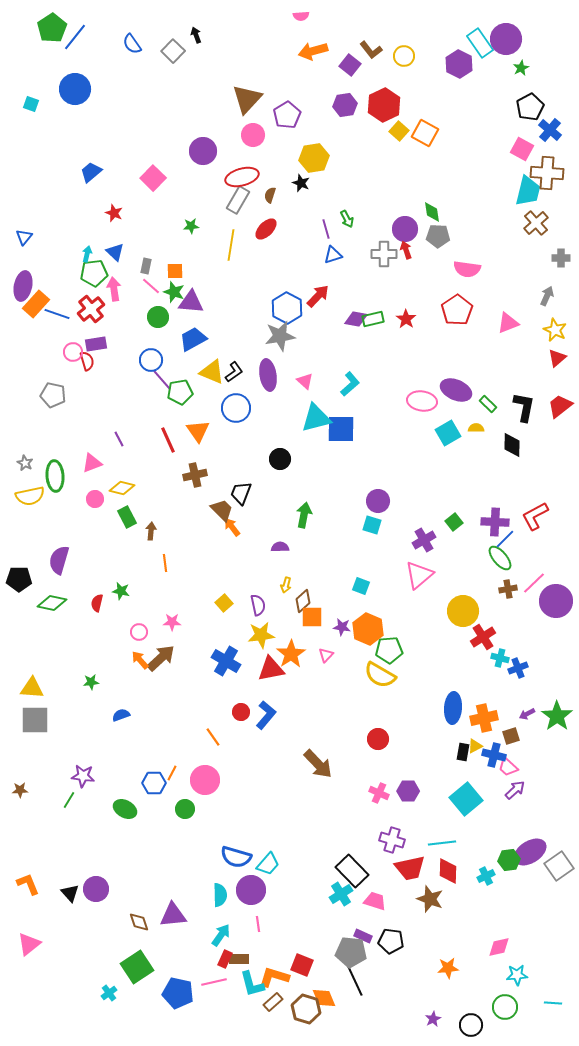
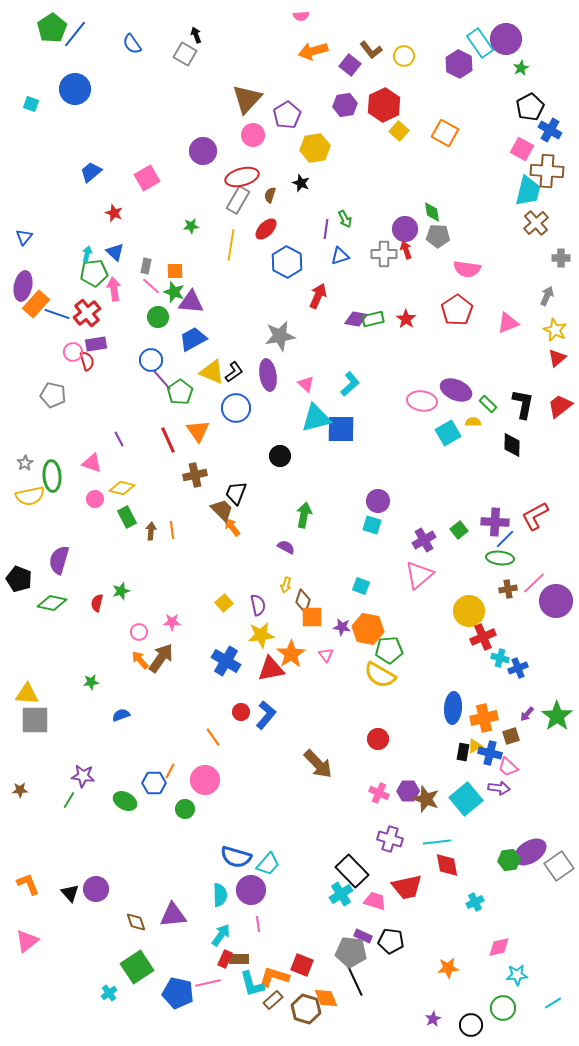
blue line at (75, 37): moved 3 px up
gray square at (173, 51): moved 12 px right, 3 px down; rotated 15 degrees counterclockwise
blue cross at (550, 130): rotated 10 degrees counterclockwise
orange square at (425, 133): moved 20 px right
yellow hexagon at (314, 158): moved 1 px right, 10 px up
brown cross at (547, 173): moved 2 px up
pink square at (153, 178): moved 6 px left; rotated 15 degrees clockwise
green arrow at (347, 219): moved 2 px left
purple line at (326, 229): rotated 24 degrees clockwise
blue triangle at (333, 255): moved 7 px right, 1 px down
red arrow at (318, 296): rotated 20 degrees counterclockwise
blue hexagon at (287, 308): moved 46 px up
red cross at (91, 309): moved 4 px left, 4 px down
pink triangle at (305, 381): moved 1 px right, 3 px down
green pentagon at (180, 392): rotated 25 degrees counterclockwise
black L-shape at (524, 407): moved 1 px left, 3 px up
yellow semicircle at (476, 428): moved 3 px left, 6 px up
black circle at (280, 459): moved 3 px up
gray star at (25, 463): rotated 14 degrees clockwise
pink triangle at (92, 463): rotated 40 degrees clockwise
green ellipse at (55, 476): moved 3 px left
black trapezoid at (241, 493): moved 5 px left
green square at (454, 522): moved 5 px right, 8 px down
purple semicircle at (280, 547): moved 6 px right; rotated 30 degrees clockwise
green ellipse at (500, 558): rotated 44 degrees counterclockwise
orange line at (165, 563): moved 7 px right, 33 px up
black pentagon at (19, 579): rotated 20 degrees clockwise
green star at (121, 591): rotated 30 degrees counterclockwise
brown diamond at (303, 601): rotated 30 degrees counterclockwise
yellow circle at (463, 611): moved 6 px right
orange hexagon at (368, 629): rotated 12 degrees counterclockwise
red cross at (483, 637): rotated 10 degrees clockwise
pink triangle at (326, 655): rotated 21 degrees counterclockwise
brown arrow at (161, 658): rotated 12 degrees counterclockwise
yellow triangle at (32, 688): moved 5 px left, 6 px down
purple arrow at (527, 714): rotated 21 degrees counterclockwise
blue cross at (494, 755): moved 4 px left, 2 px up
orange line at (172, 773): moved 2 px left, 2 px up
purple arrow at (515, 790): moved 16 px left, 2 px up; rotated 50 degrees clockwise
green ellipse at (125, 809): moved 8 px up
purple cross at (392, 840): moved 2 px left, 1 px up
cyan line at (442, 843): moved 5 px left, 1 px up
red trapezoid at (410, 868): moved 3 px left, 19 px down
red diamond at (448, 871): moved 1 px left, 6 px up; rotated 12 degrees counterclockwise
cyan cross at (486, 876): moved 11 px left, 26 px down
brown star at (430, 899): moved 4 px left, 100 px up
brown diamond at (139, 922): moved 3 px left
pink triangle at (29, 944): moved 2 px left, 3 px up
pink line at (214, 982): moved 6 px left, 1 px down
orange diamond at (324, 998): moved 2 px right
brown rectangle at (273, 1002): moved 2 px up
cyan line at (553, 1003): rotated 36 degrees counterclockwise
green circle at (505, 1007): moved 2 px left, 1 px down
